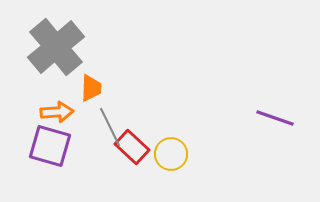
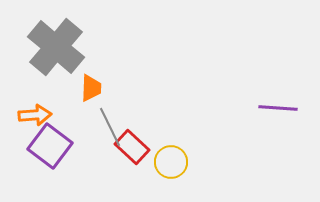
gray cross: rotated 10 degrees counterclockwise
orange arrow: moved 22 px left, 3 px down
purple line: moved 3 px right, 10 px up; rotated 15 degrees counterclockwise
purple square: rotated 21 degrees clockwise
yellow circle: moved 8 px down
